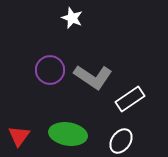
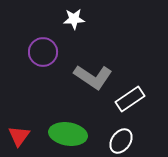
white star: moved 2 px right, 1 px down; rotated 25 degrees counterclockwise
purple circle: moved 7 px left, 18 px up
